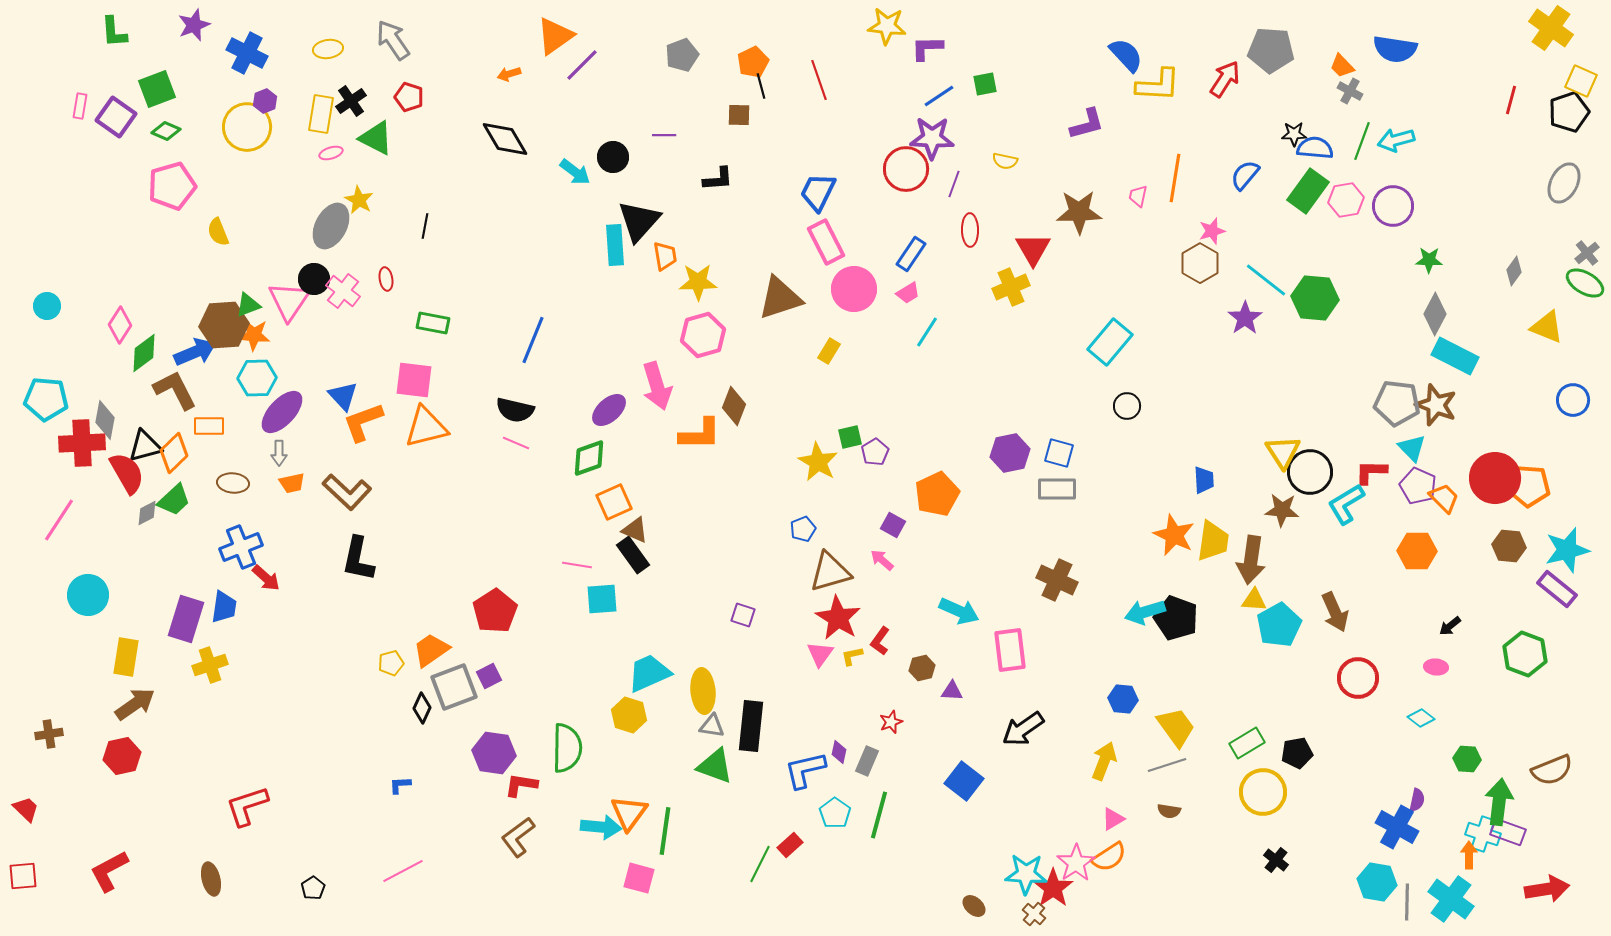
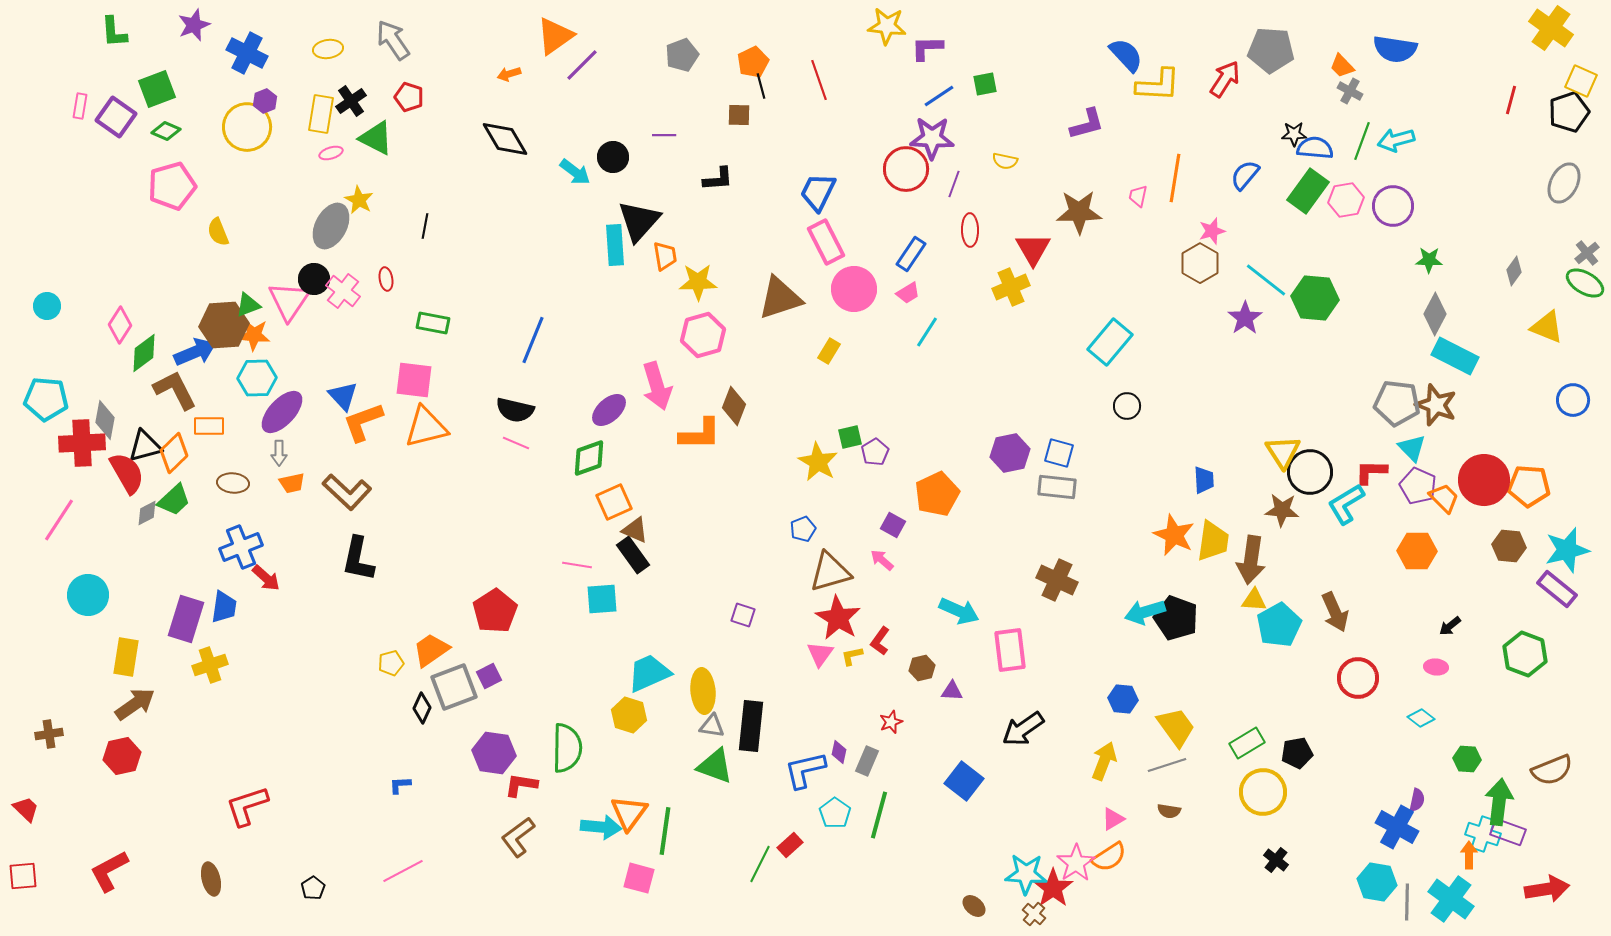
red circle at (1495, 478): moved 11 px left, 2 px down
gray rectangle at (1057, 489): moved 2 px up; rotated 6 degrees clockwise
